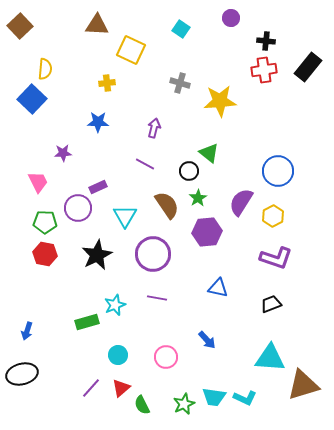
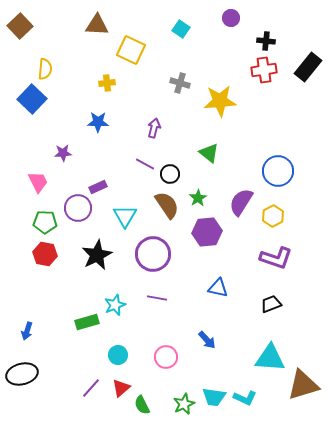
black circle at (189, 171): moved 19 px left, 3 px down
